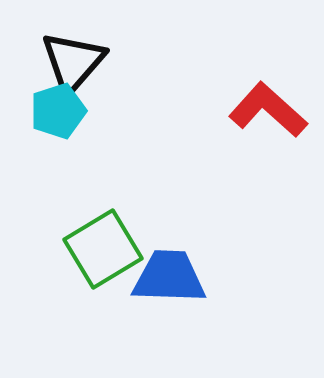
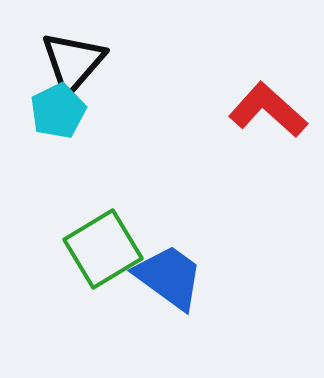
cyan pentagon: rotated 8 degrees counterclockwise
blue trapezoid: rotated 34 degrees clockwise
